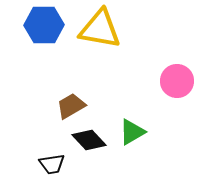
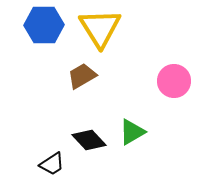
yellow triangle: moved 1 px up; rotated 48 degrees clockwise
pink circle: moved 3 px left
brown trapezoid: moved 11 px right, 30 px up
black trapezoid: rotated 24 degrees counterclockwise
